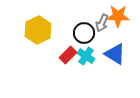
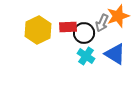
orange star: rotated 20 degrees counterclockwise
red rectangle: moved 28 px up; rotated 42 degrees clockwise
